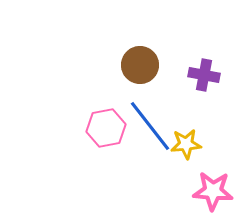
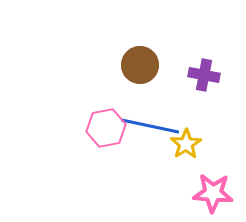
blue line: rotated 40 degrees counterclockwise
yellow star: rotated 28 degrees counterclockwise
pink star: moved 2 px down
